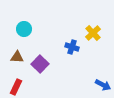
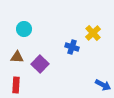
red rectangle: moved 2 px up; rotated 21 degrees counterclockwise
